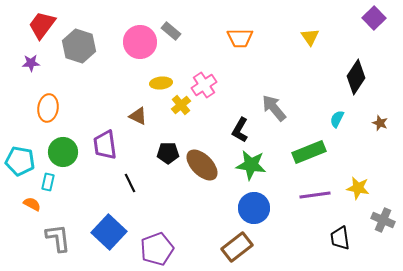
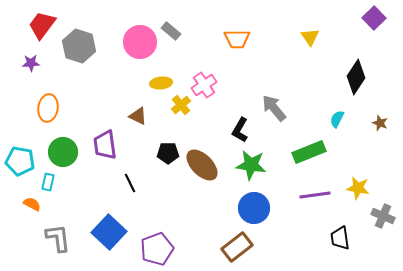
orange trapezoid: moved 3 px left, 1 px down
gray cross: moved 4 px up
